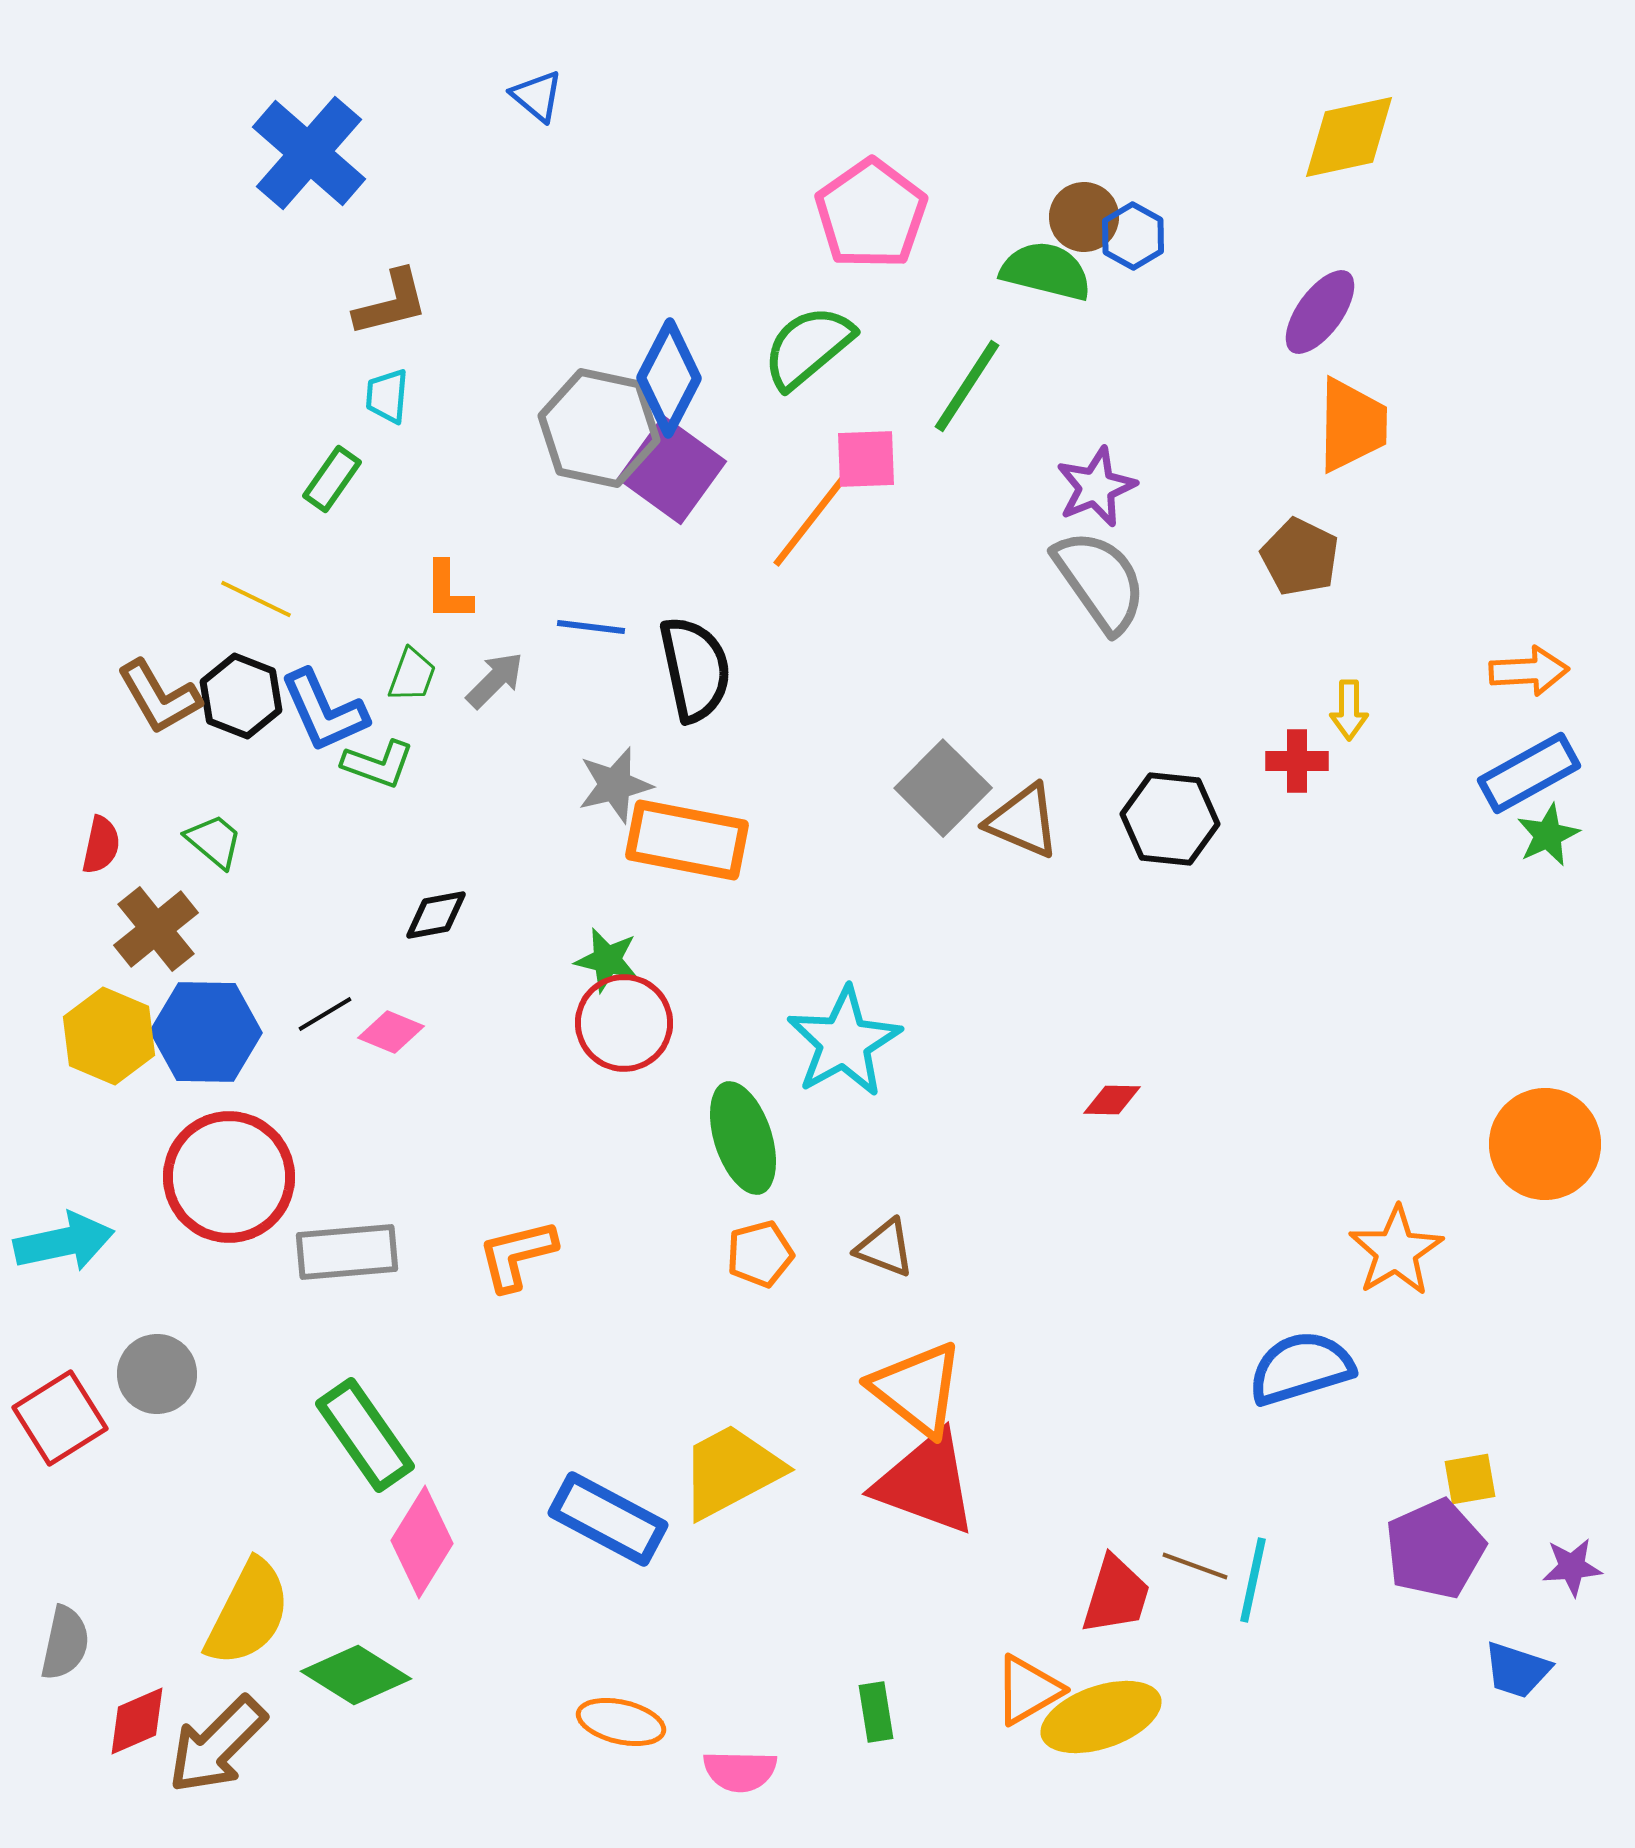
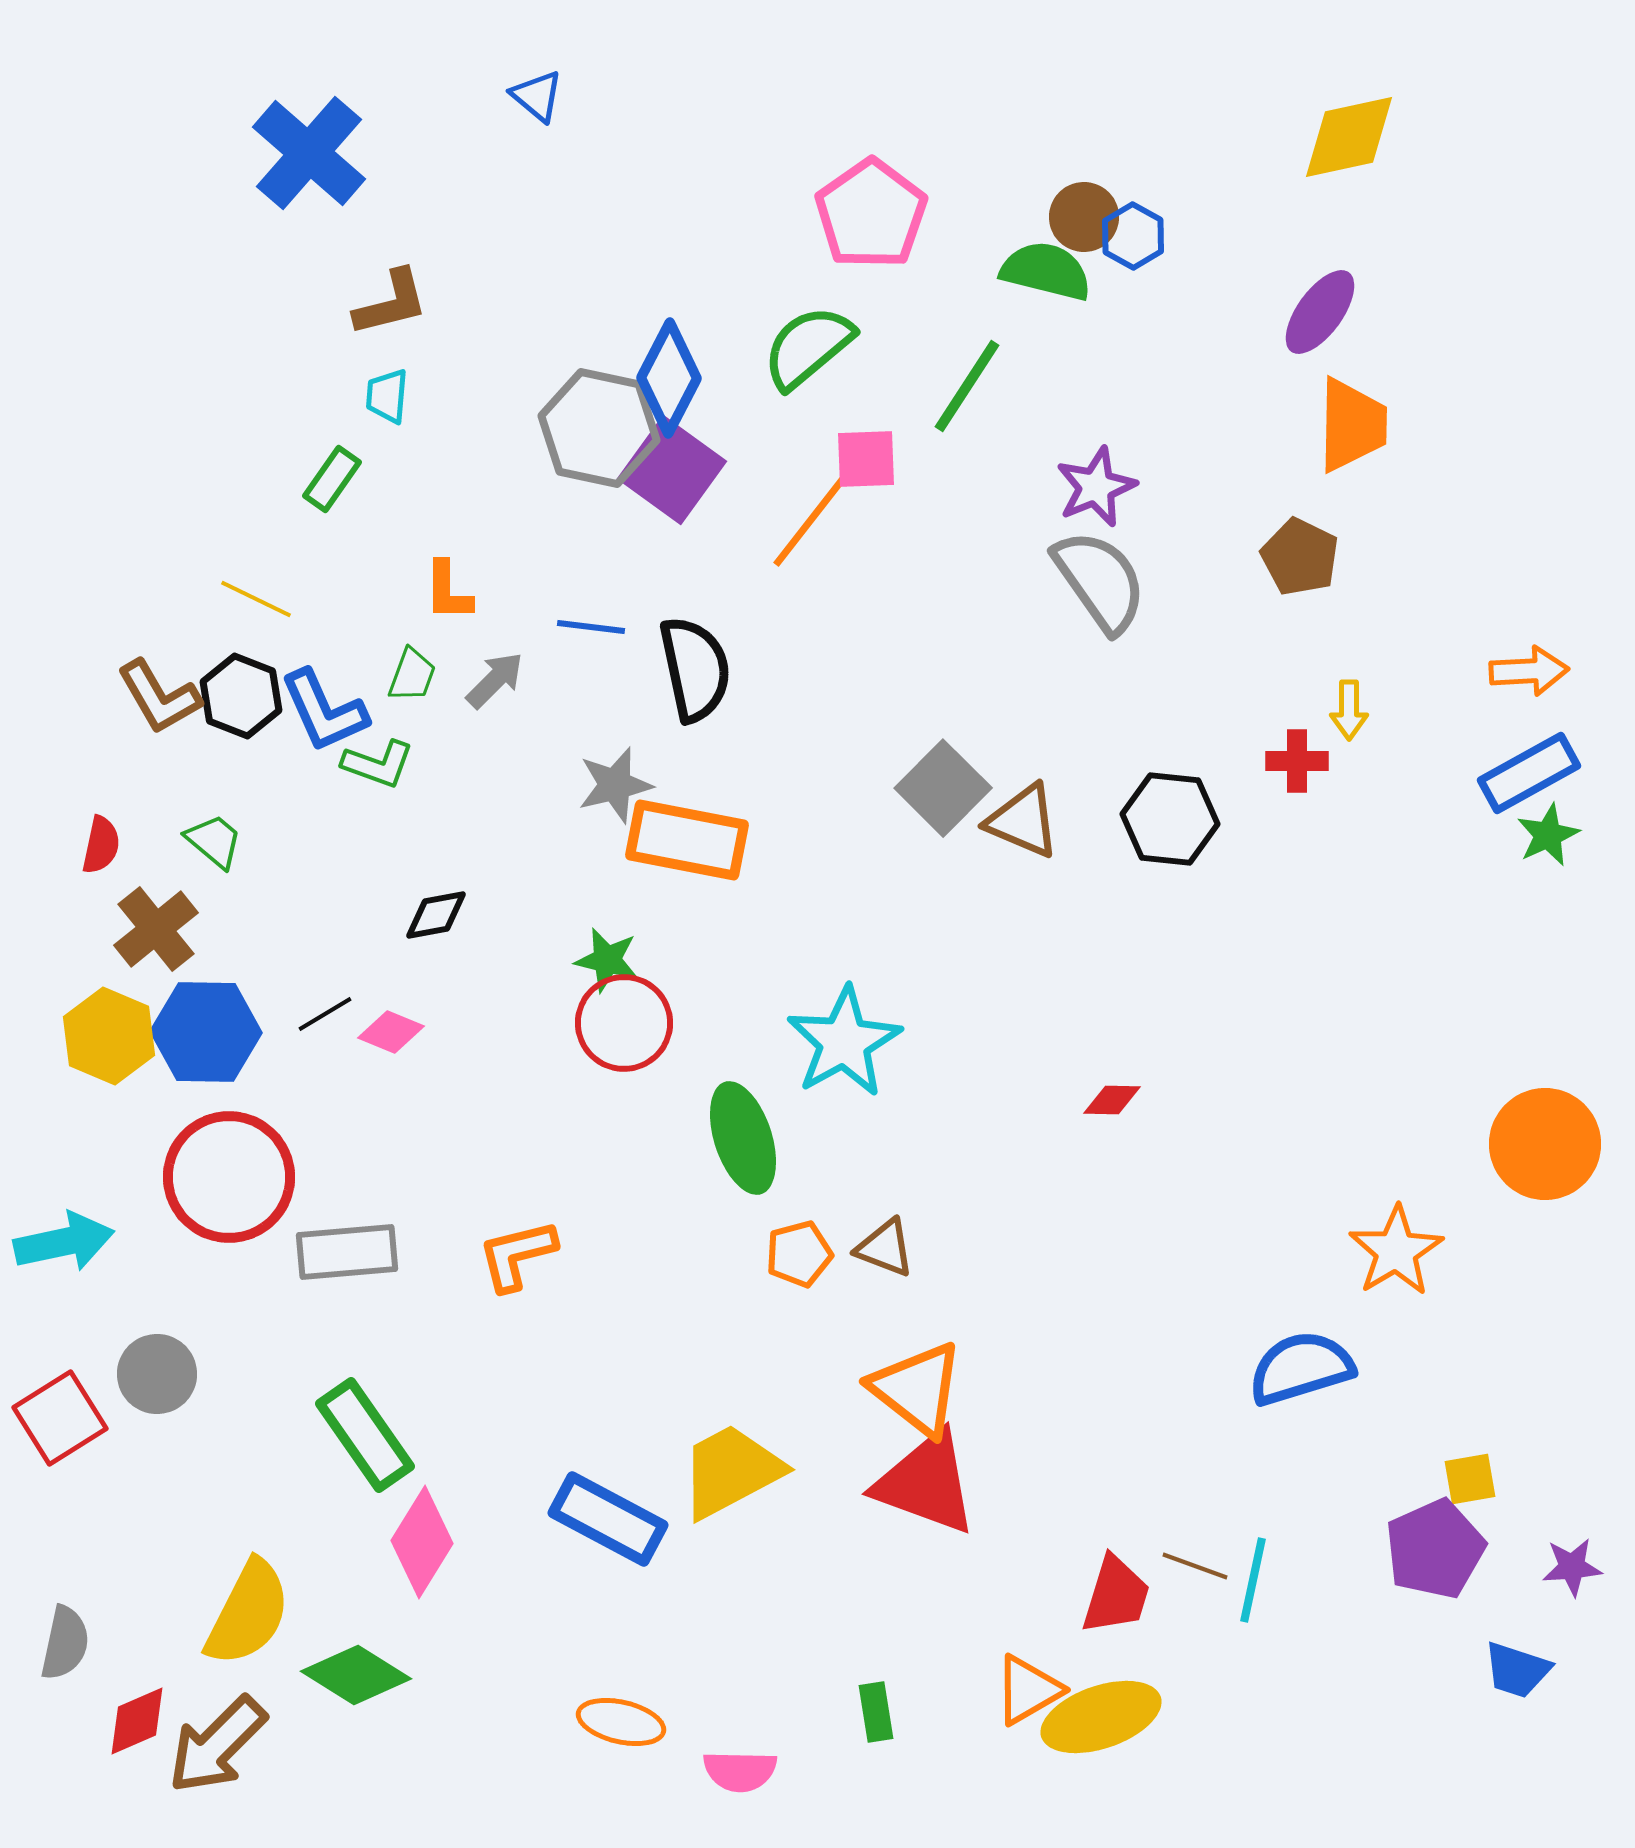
orange pentagon at (760, 1254): moved 39 px right
